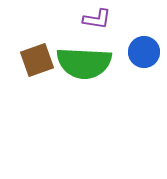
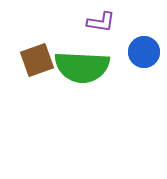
purple L-shape: moved 4 px right, 3 px down
green semicircle: moved 2 px left, 4 px down
